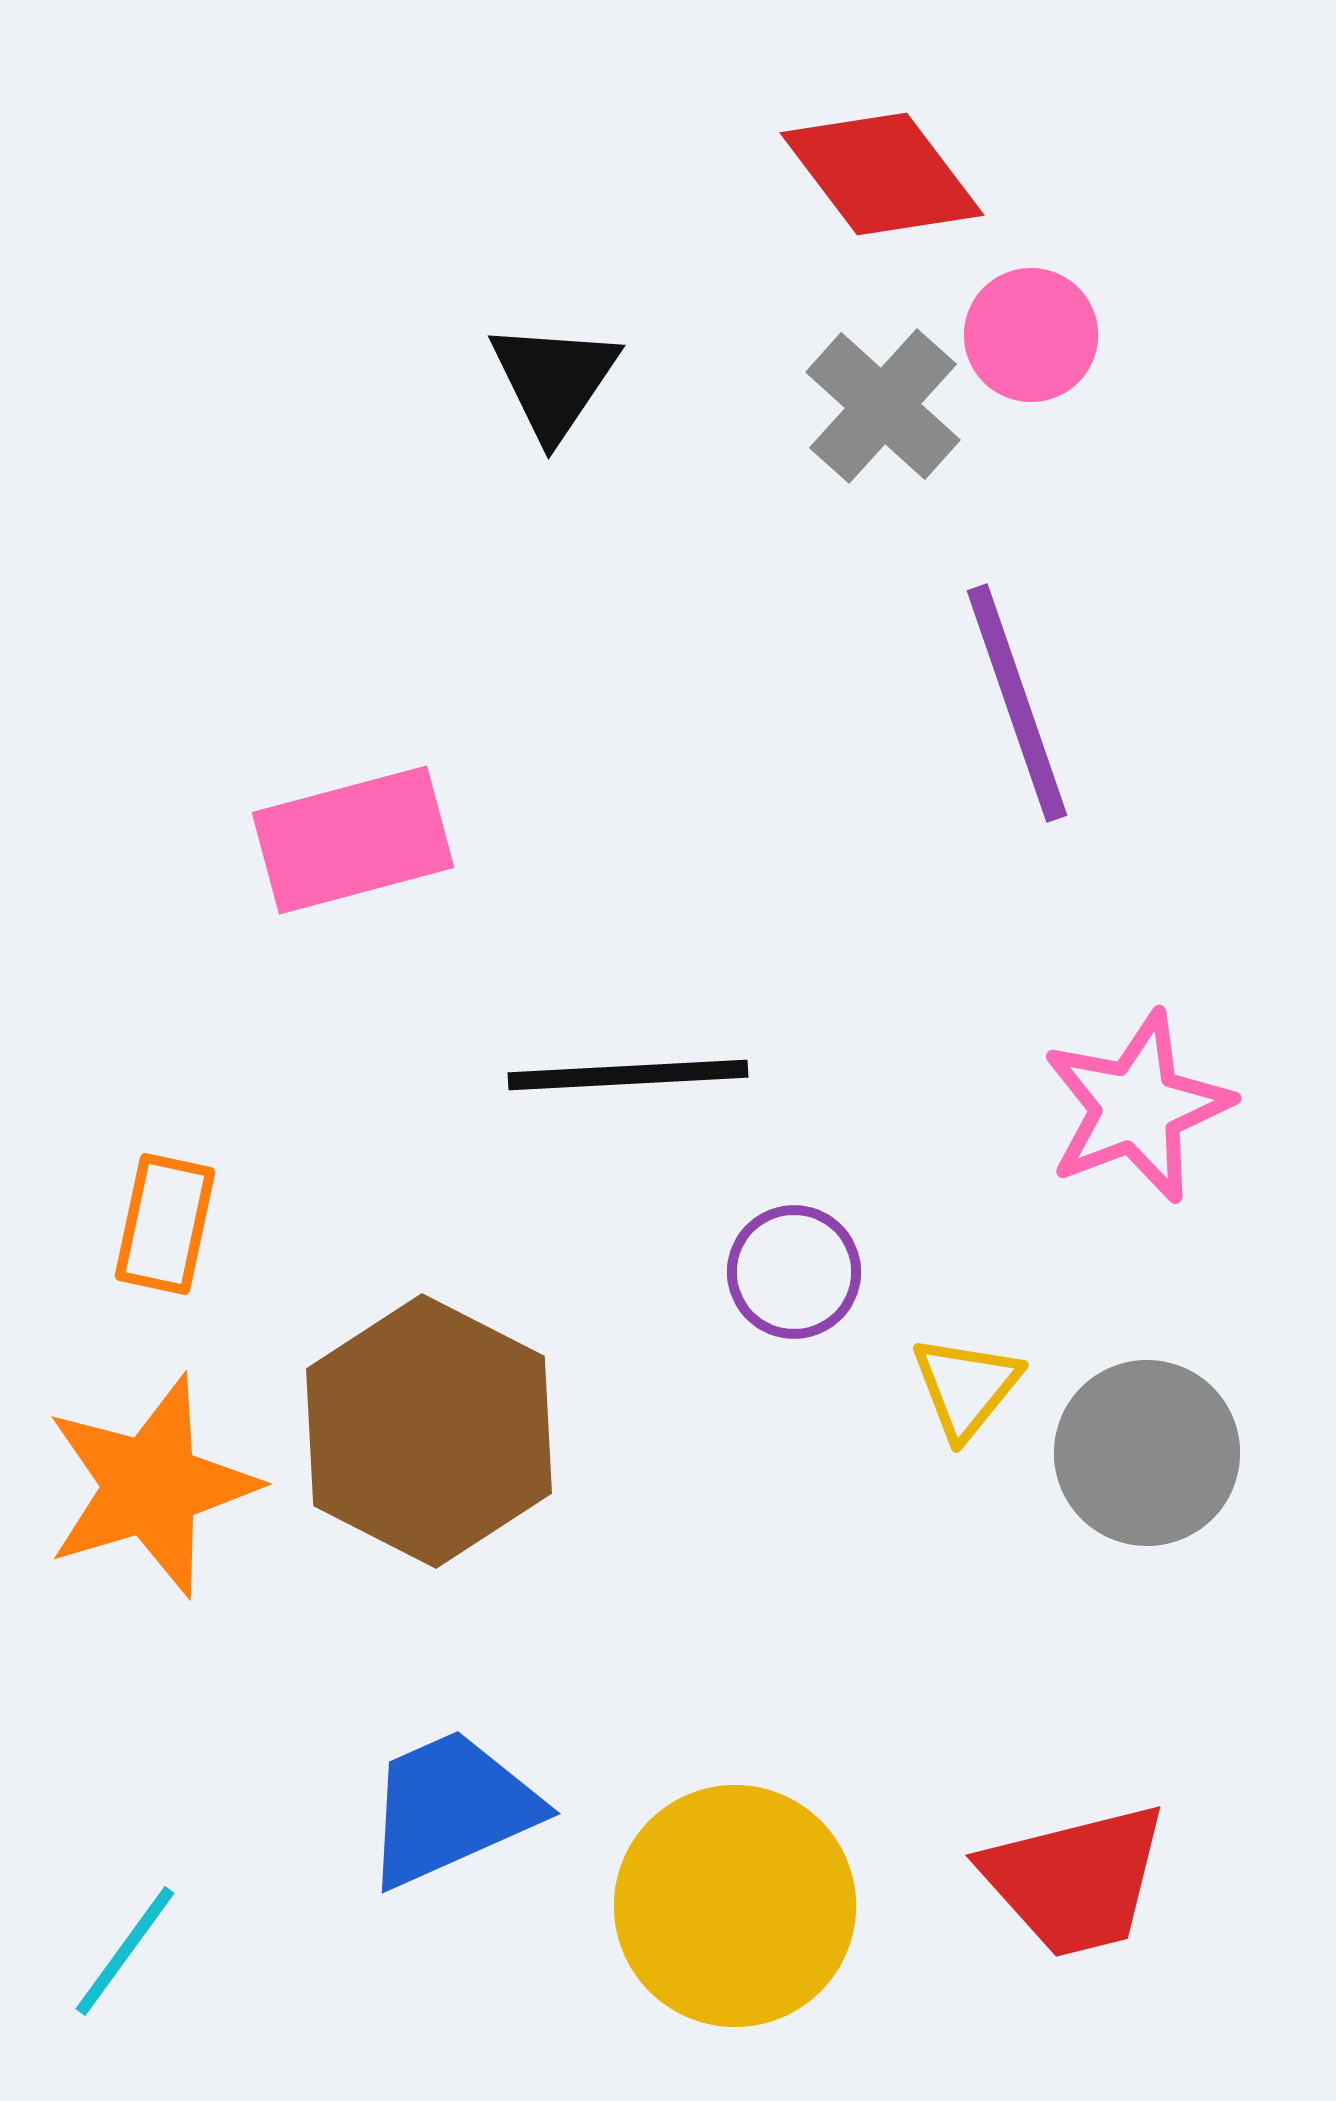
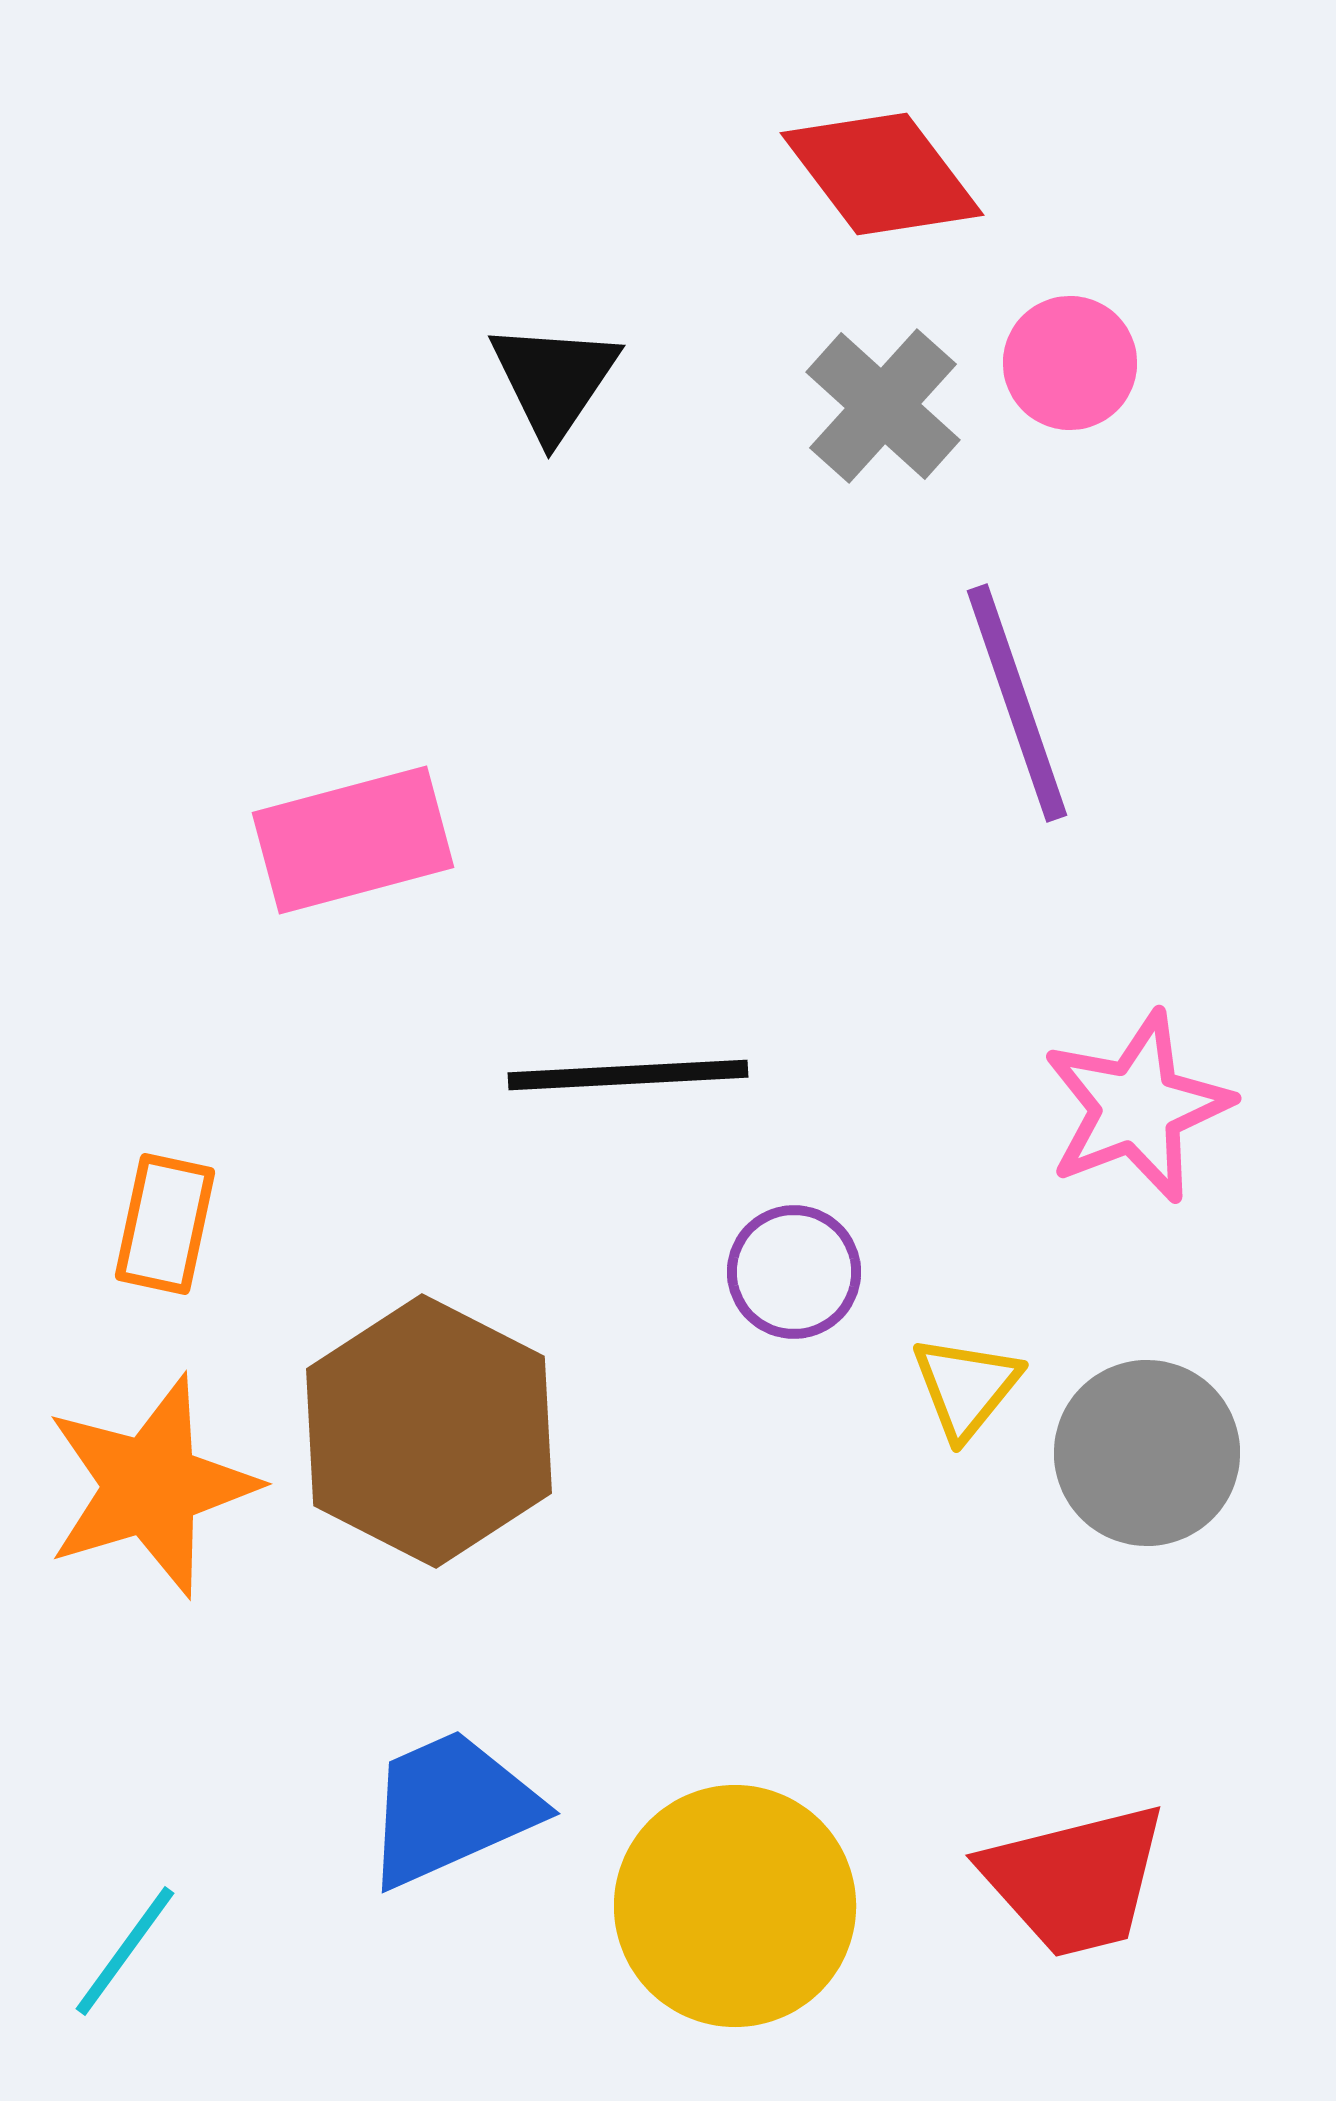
pink circle: moved 39 px right, 28 px down
